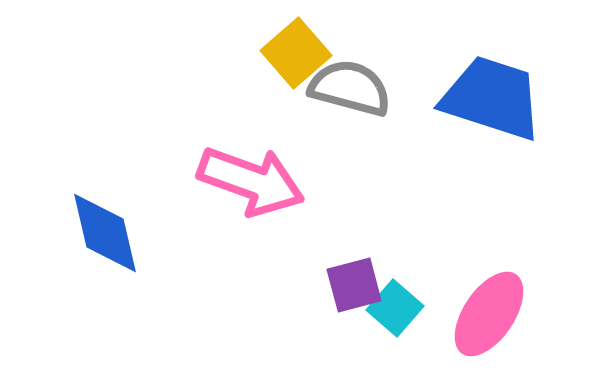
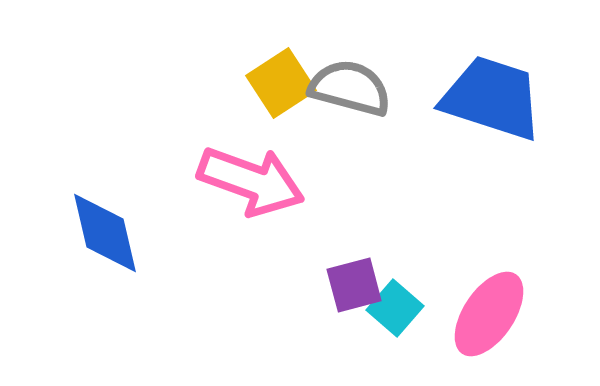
yellow square: moved 15 px left, 30 px down; rotated 8 degrees clockwise
